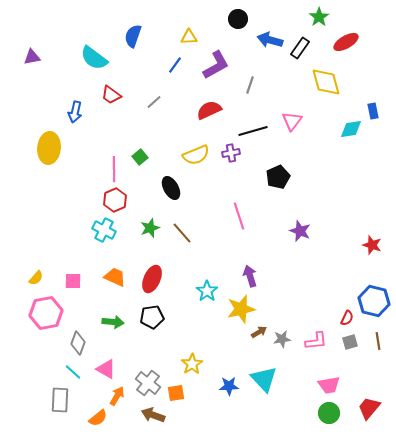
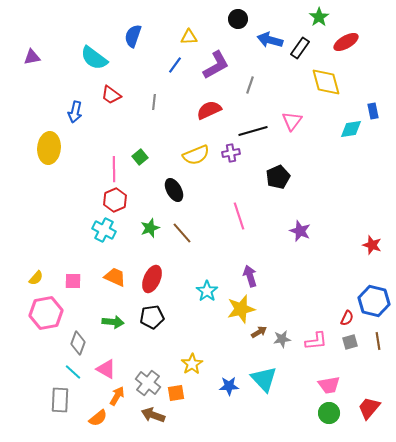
gray line at (154, 102): rotated 42 degrees counterclockwise
black ellipse at (171, 188): moved 3 px right, 2 px down
